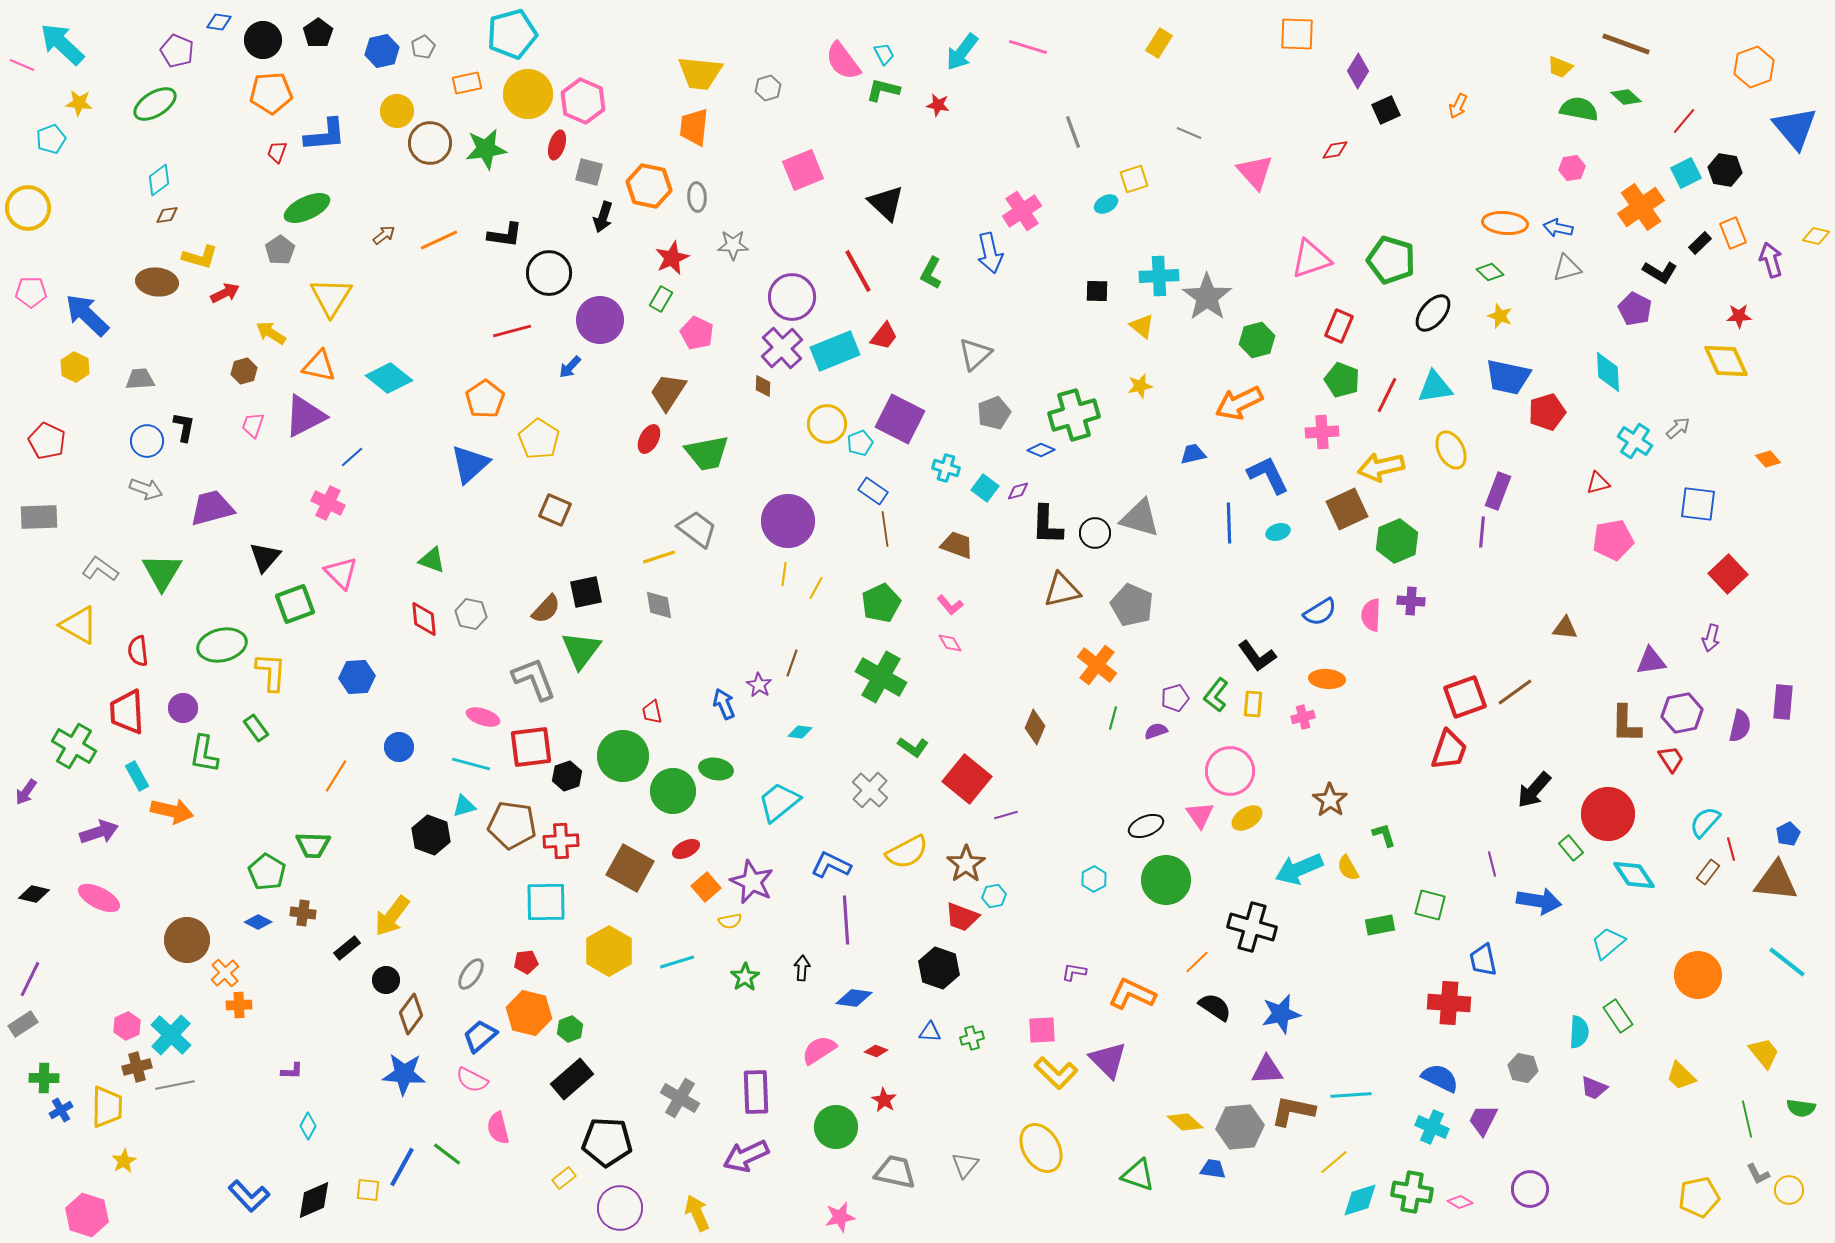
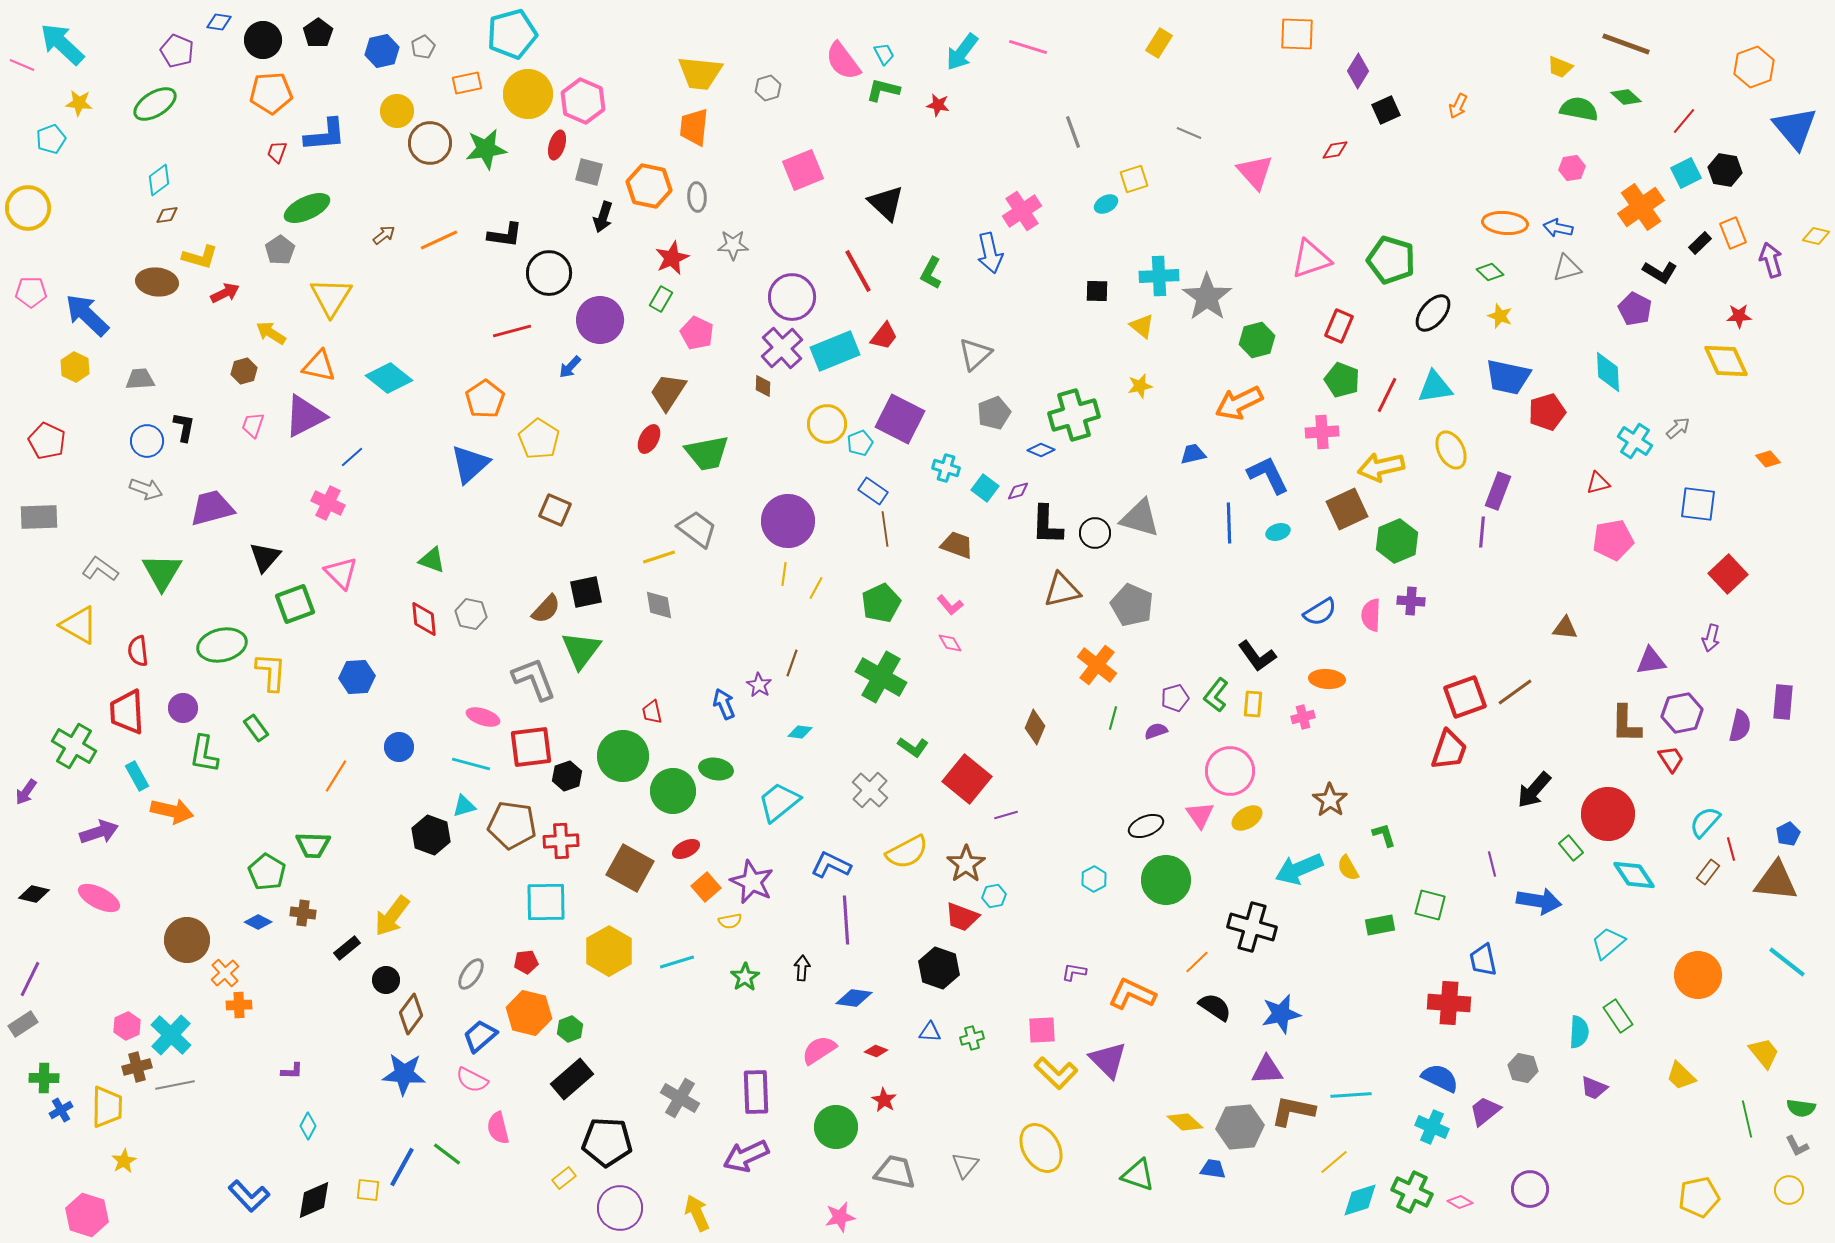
purple trapezoid at (1483, 1120): moved 2 px right, 9 px up; rotated 24 degrees clockwise
gray L-shape at (1758, 1174): moved 39 px right, 28 px up
green cross at (1412, 1192): rotated 15 degrees clockwise
